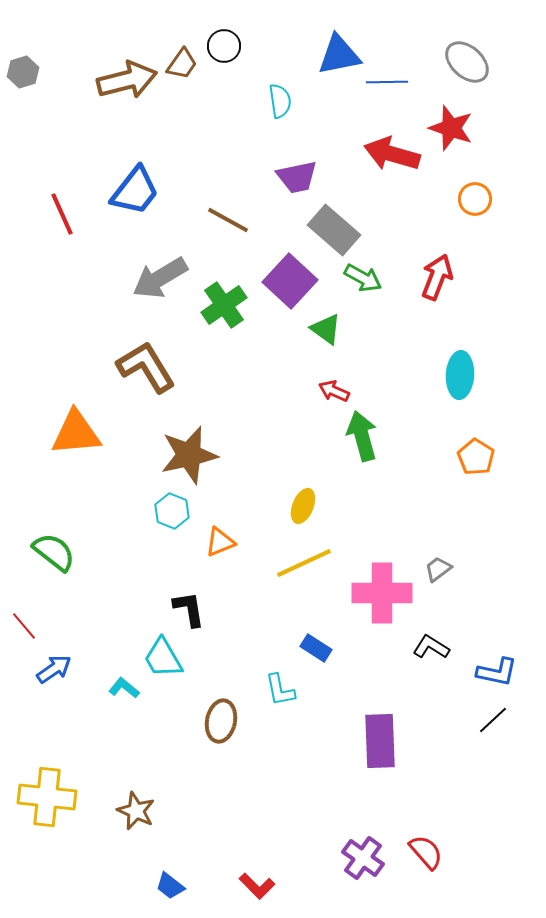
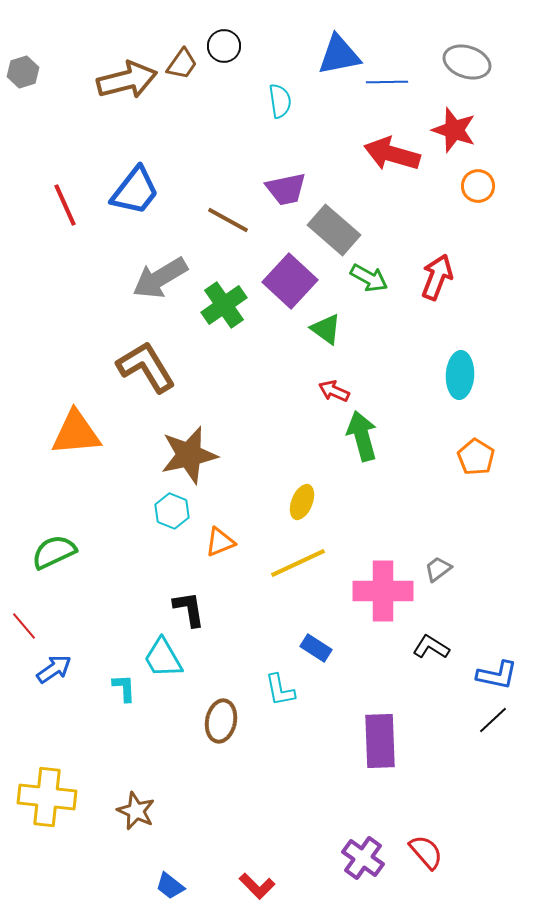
gray ellipse at (467, 62): rotated 24 degrees counterclockwise
red star at (451, 128): moved 3 px right, 2 px down
purple trapezoid at (297, 177): moved 11 px left, 12 px down
orange circle at (475, 199): moved 3 px right, 13 px up
red line at (62, 214): moved 3 px right, 9 px up
green arrow at (363, 278): moved 6 px right
yellow ellipse at (303, 506): moved 1 px left, 4 px up
green semicircle at (54, 552): rotated 63 degrees counterclockwise
yellow line at (304, 563): moved 6 px left
pink cross at (382, 593): moved 1 px right, 2 px up
blue L-shape at (497, 672): moved 3 px down
cyan L-shape at (124, 688): rotated 48 degrees clockwise
